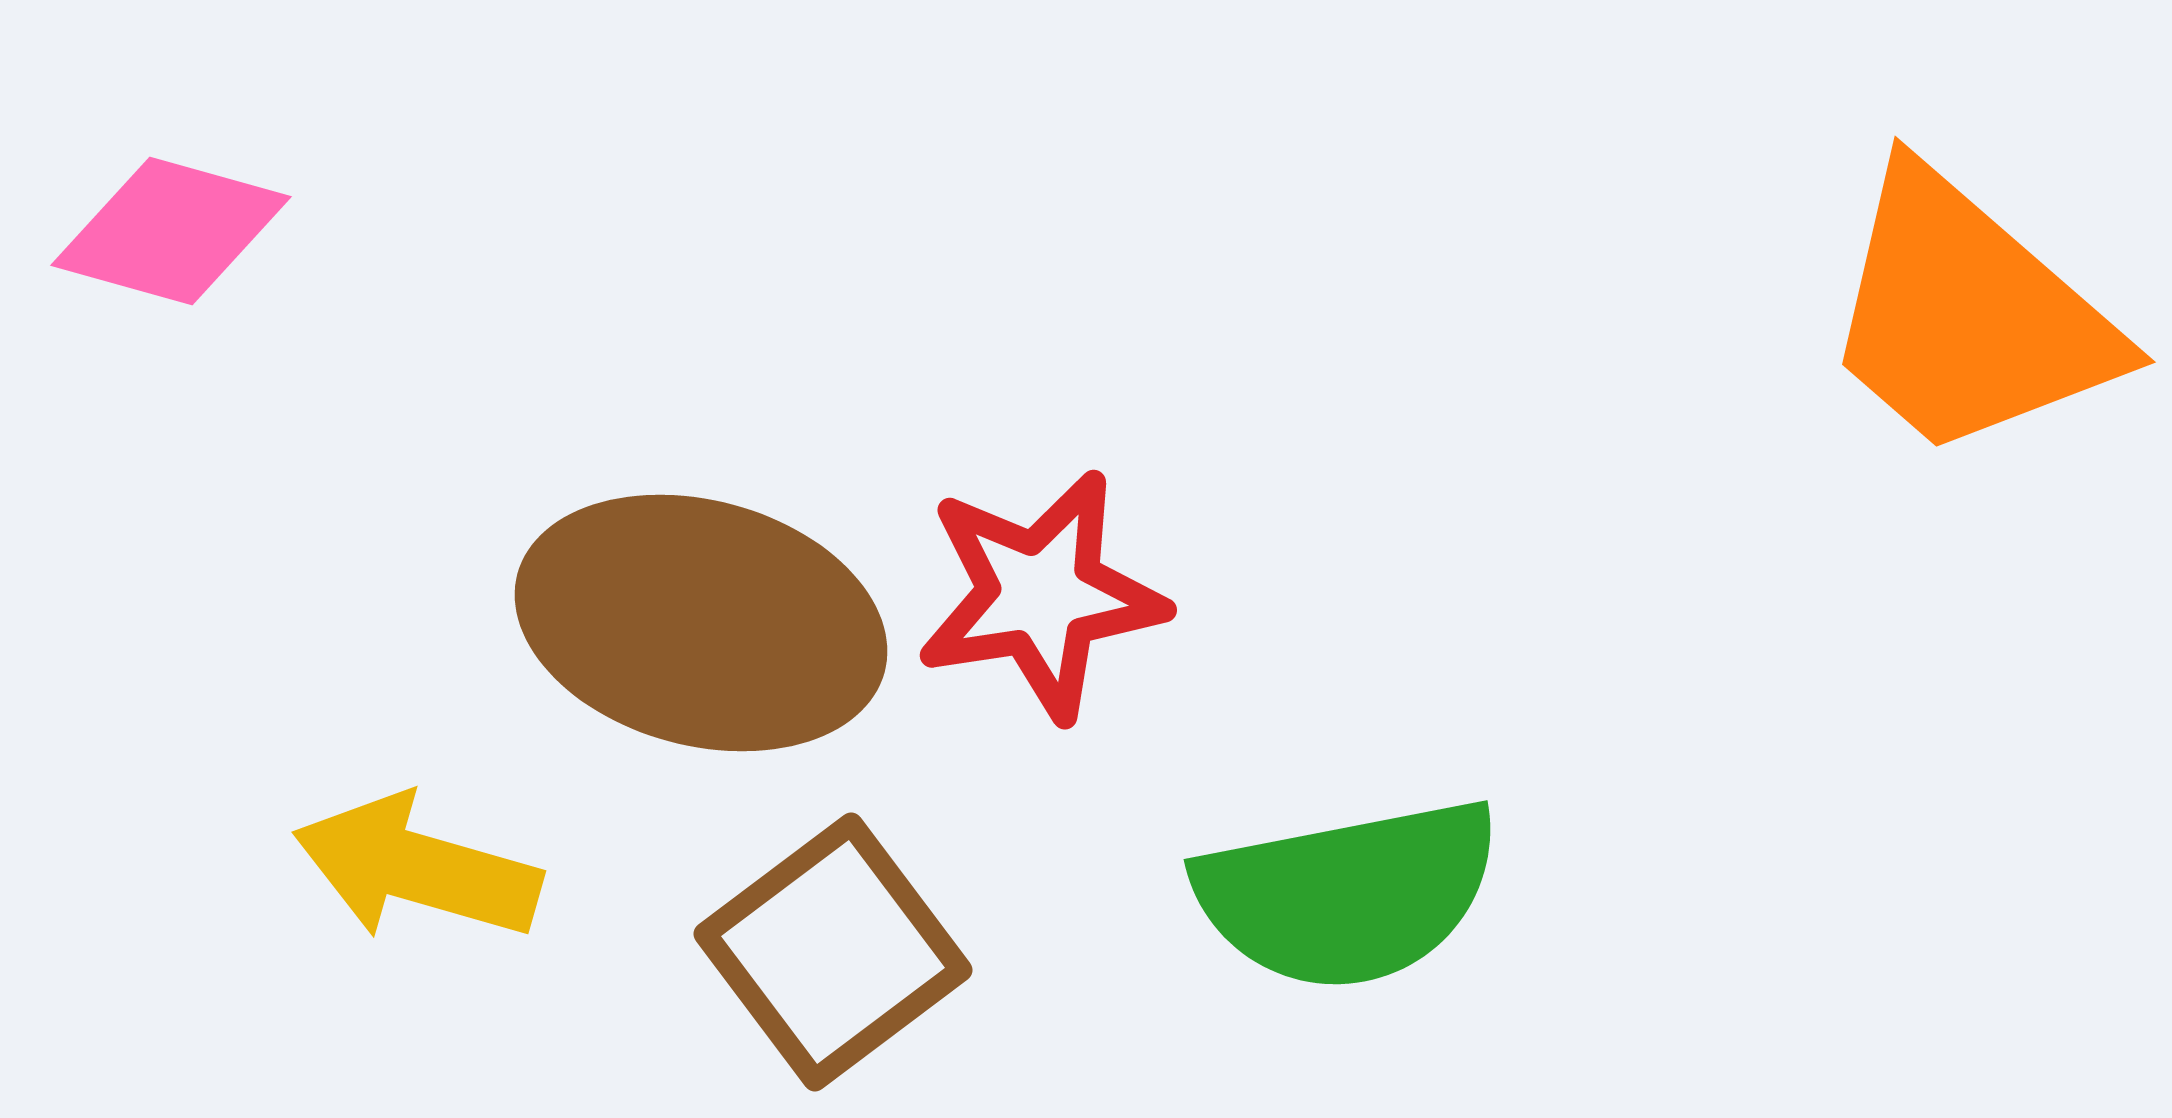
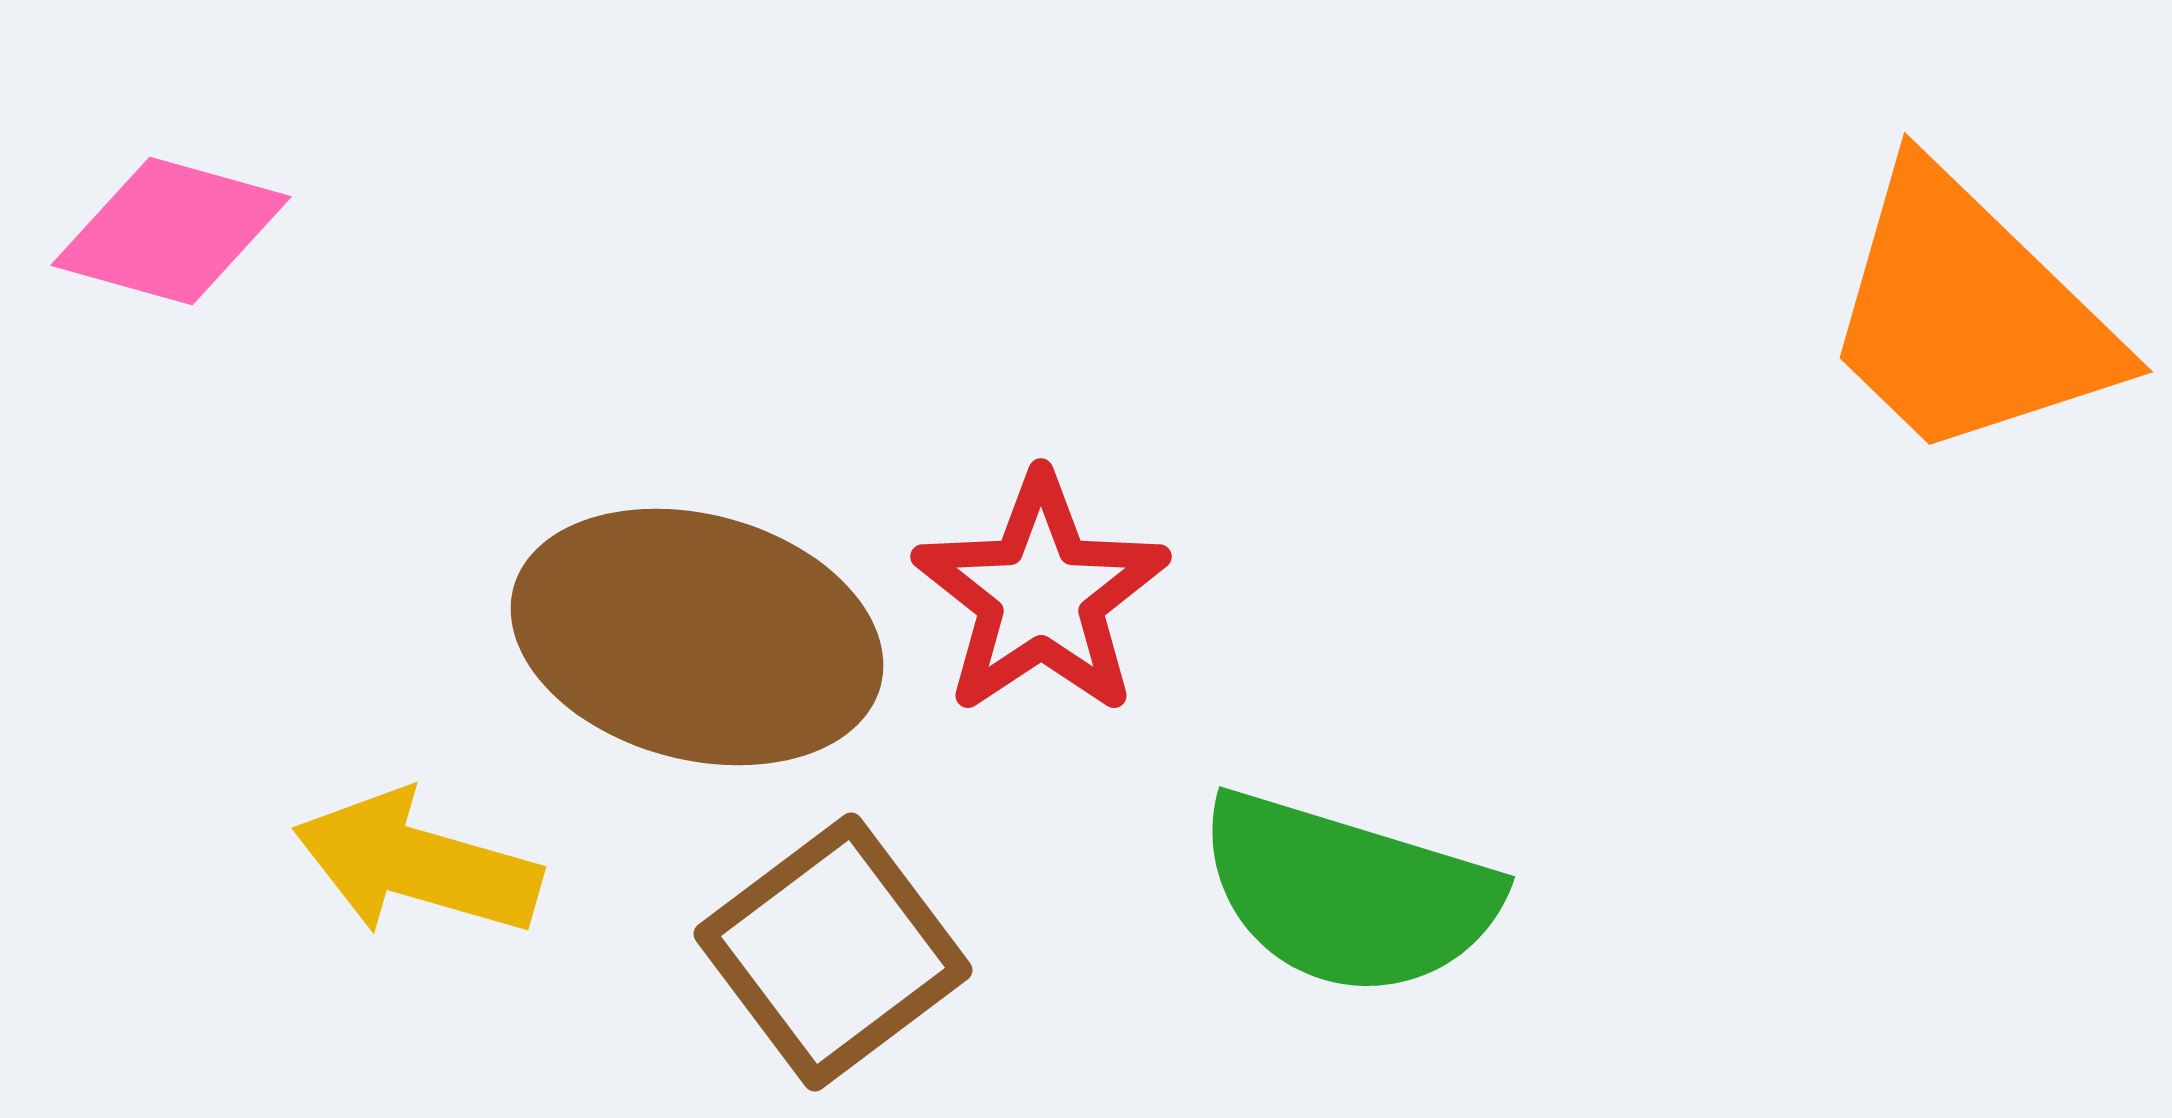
orange trapezoid: rotated 3 degrees clockwise
red star: rotated 25 degrees counterclockwise
brown ellipse: moved 4 px left, 14 px down
yellow arrow: moved 4 px up
green semicircle: rotated 28 degrees clockwise
